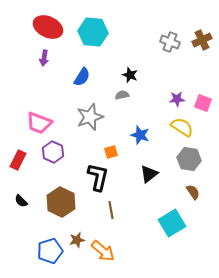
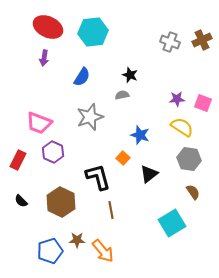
cyan hexagon: rotated 12 degrees counterclockwise
orange square: moved 12 px right, 6 px down; rotated 32 degrees counterclockwise
black L-shape: rotated 28 degrees counterclockwise
brown star: rotated 14 degrees clockwise
orange arrow: rotated 10 degrees clockwise
